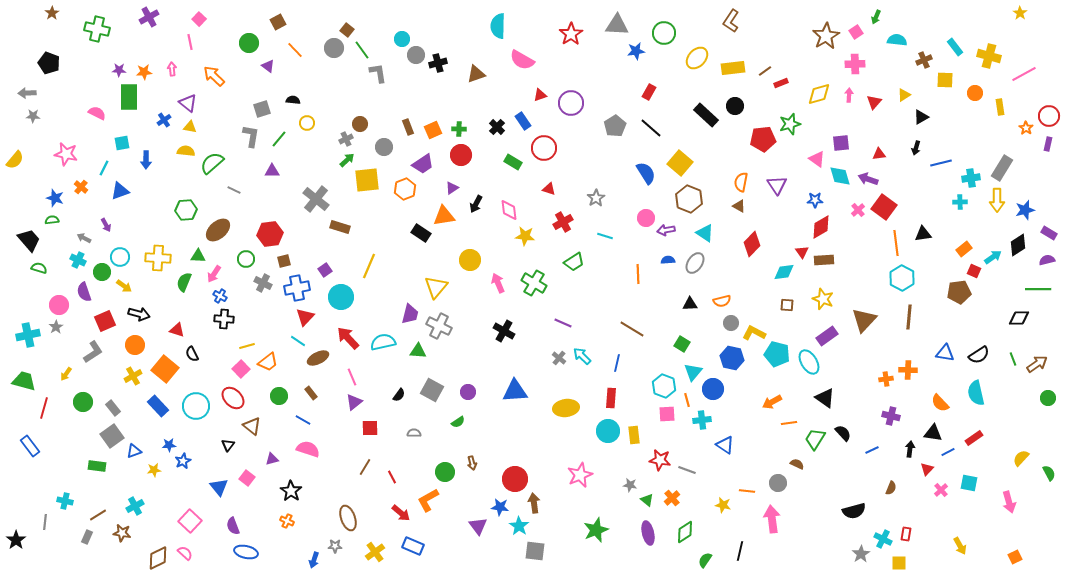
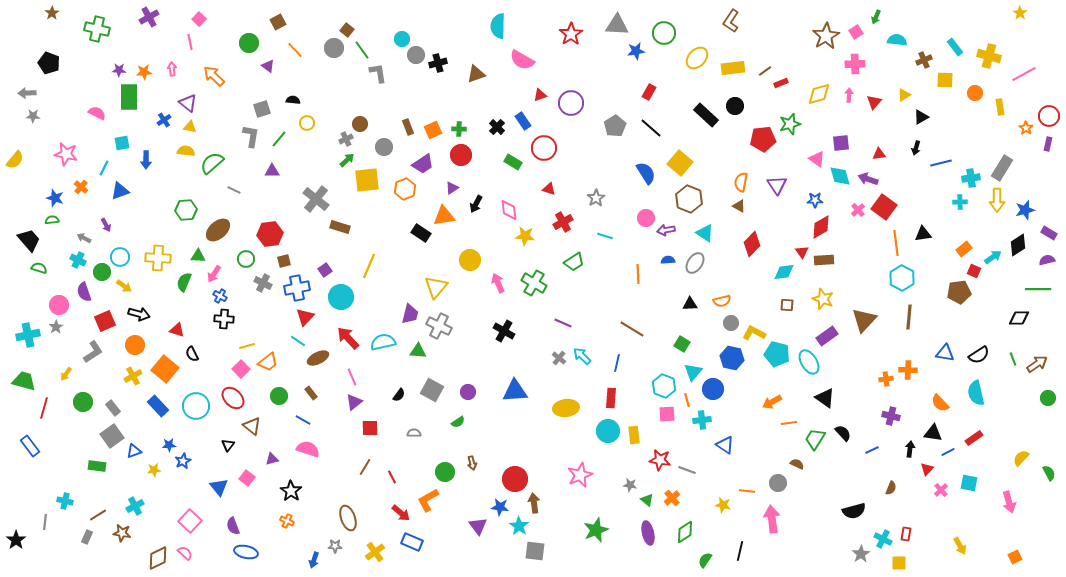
blue rectangle at (413, 546): moved 1 px left, 4 px up
